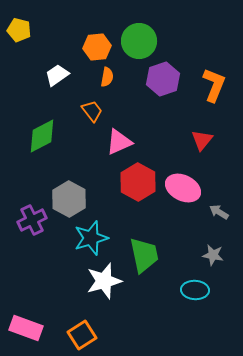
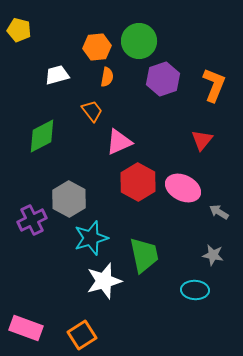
white trapezoid: rotated 20 degrees clockwise
